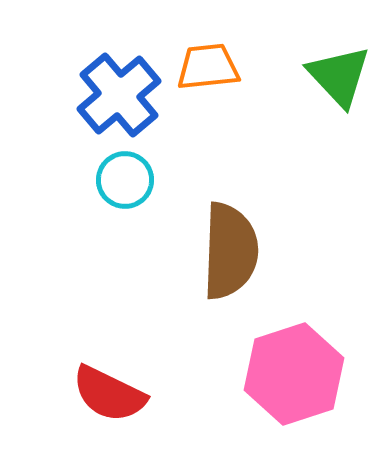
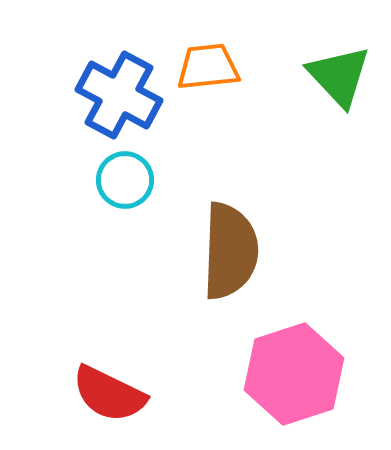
blue cross: rotated 22 degrees counterclockwise
